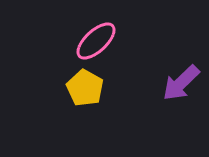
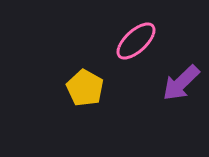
pink ellipse: moved 40 px right
